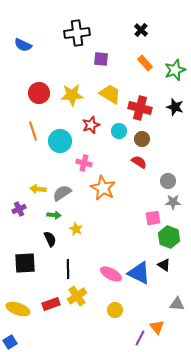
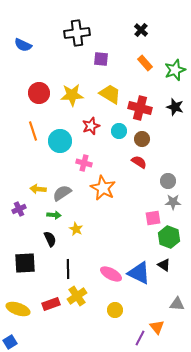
red star at (91, 125): moved 1 px down
